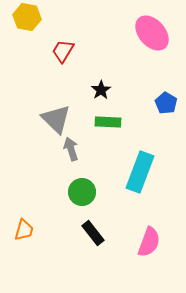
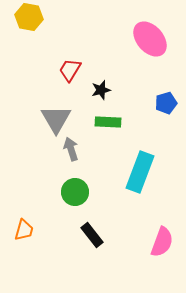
yellow hexagon: moved 2 px right
pink ellipse: moved 2 px left, 6 px down
red trapezoid: moved 7 px right, 19 px down
black star: rotated 18 degrees clockwise
blue pentagon: rotated 25 degrees clockwise
gray triangle: rotated 16 degrees clockwise
green circle: moved 7 px left
black rectangle: moved 1 px left, 2 px down
pink semicircle: moved 13 px right
